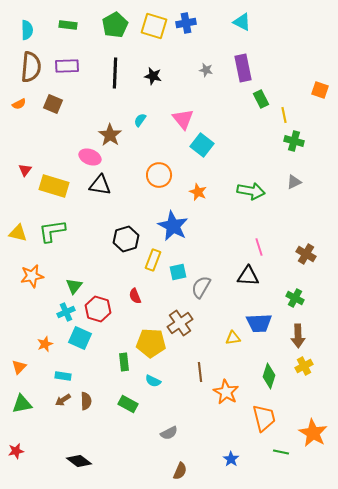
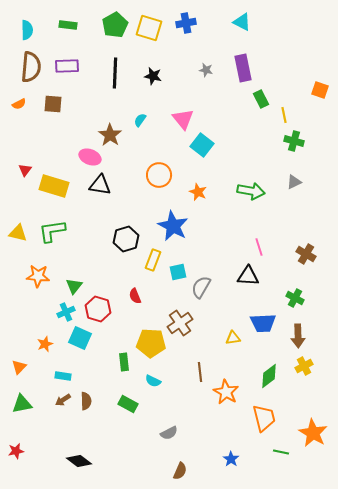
yellow square at (154, 26): moved 5 px left, 2 px down
brown square at (53, 104): rotated 18 degrees counterclockwise
orange star at (32, 276): moved 6 px right; rotated 15 degrees clockwise
blue trapezoid at (259, 323): moved 4 px right
green diamond at (269, 376): rotated 35 degrees clockwise
